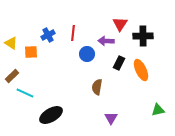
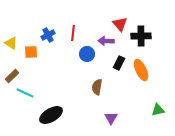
red triangle: rotated 14 degrees counterclockwise
black cross: moved 2 px left
